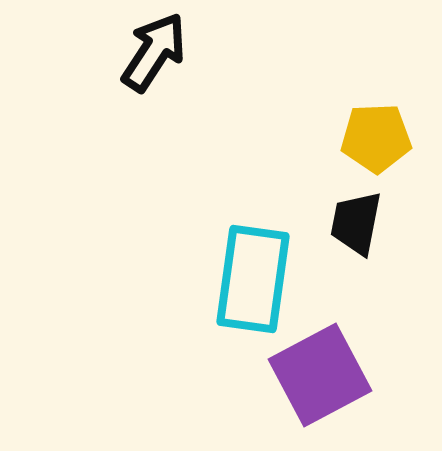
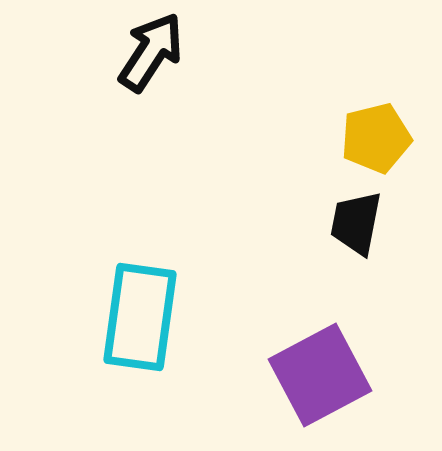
black arrow: moved 3 px left
yellow pentagon: rotated 12 degrees counterclockwise
cyan rectangle: moved 113 px left, 38 px down
